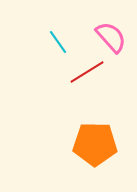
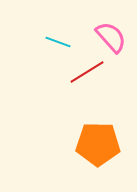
cyan line: rotated 35 degrees counterclockwise
orange pentagon: moved 3 px right
